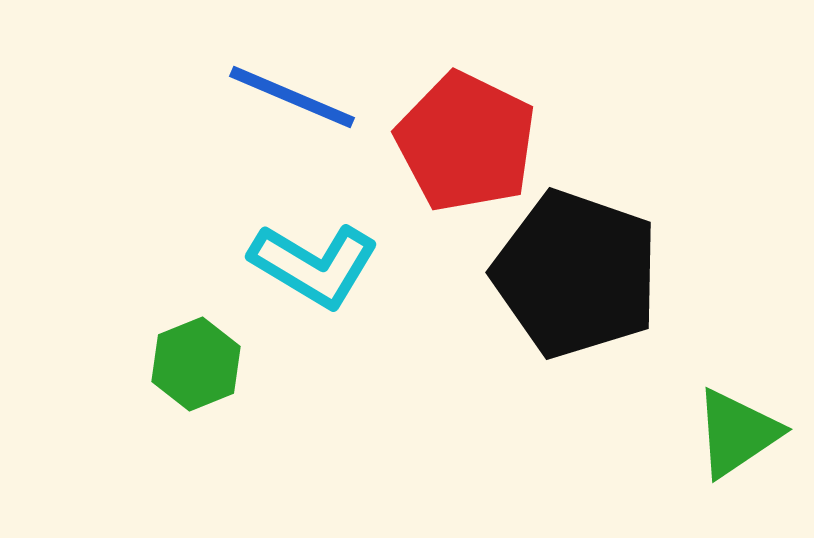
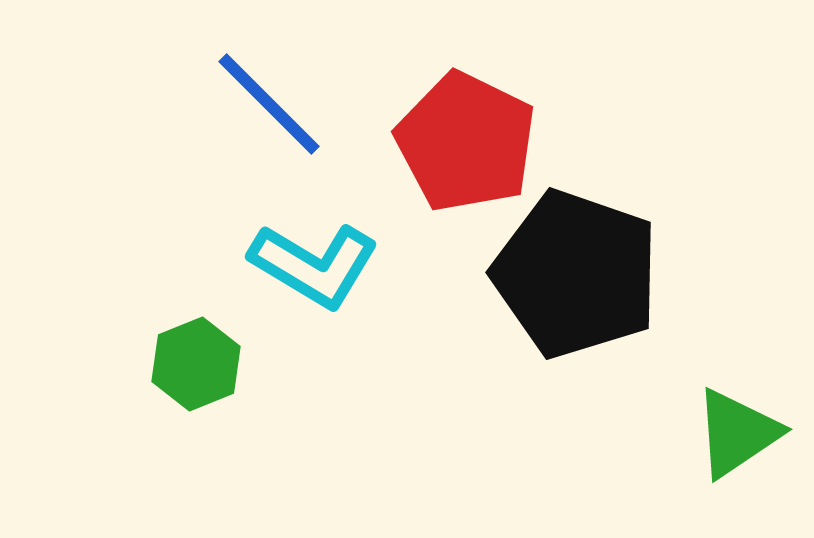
blue line: moved 23 px left, 7 px down; rotated 22 degrees clockwise
